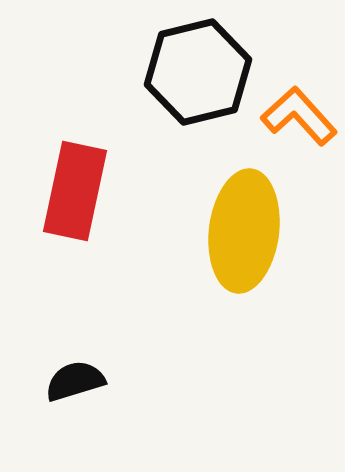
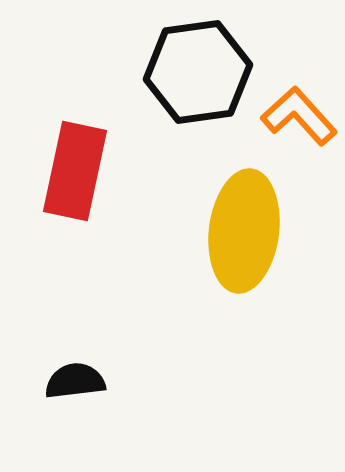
black hexagon: rotated 6 degrees clockwise
red rectangle: moved 20 px up
black semicircle: rotated 10 degrees clockwise
